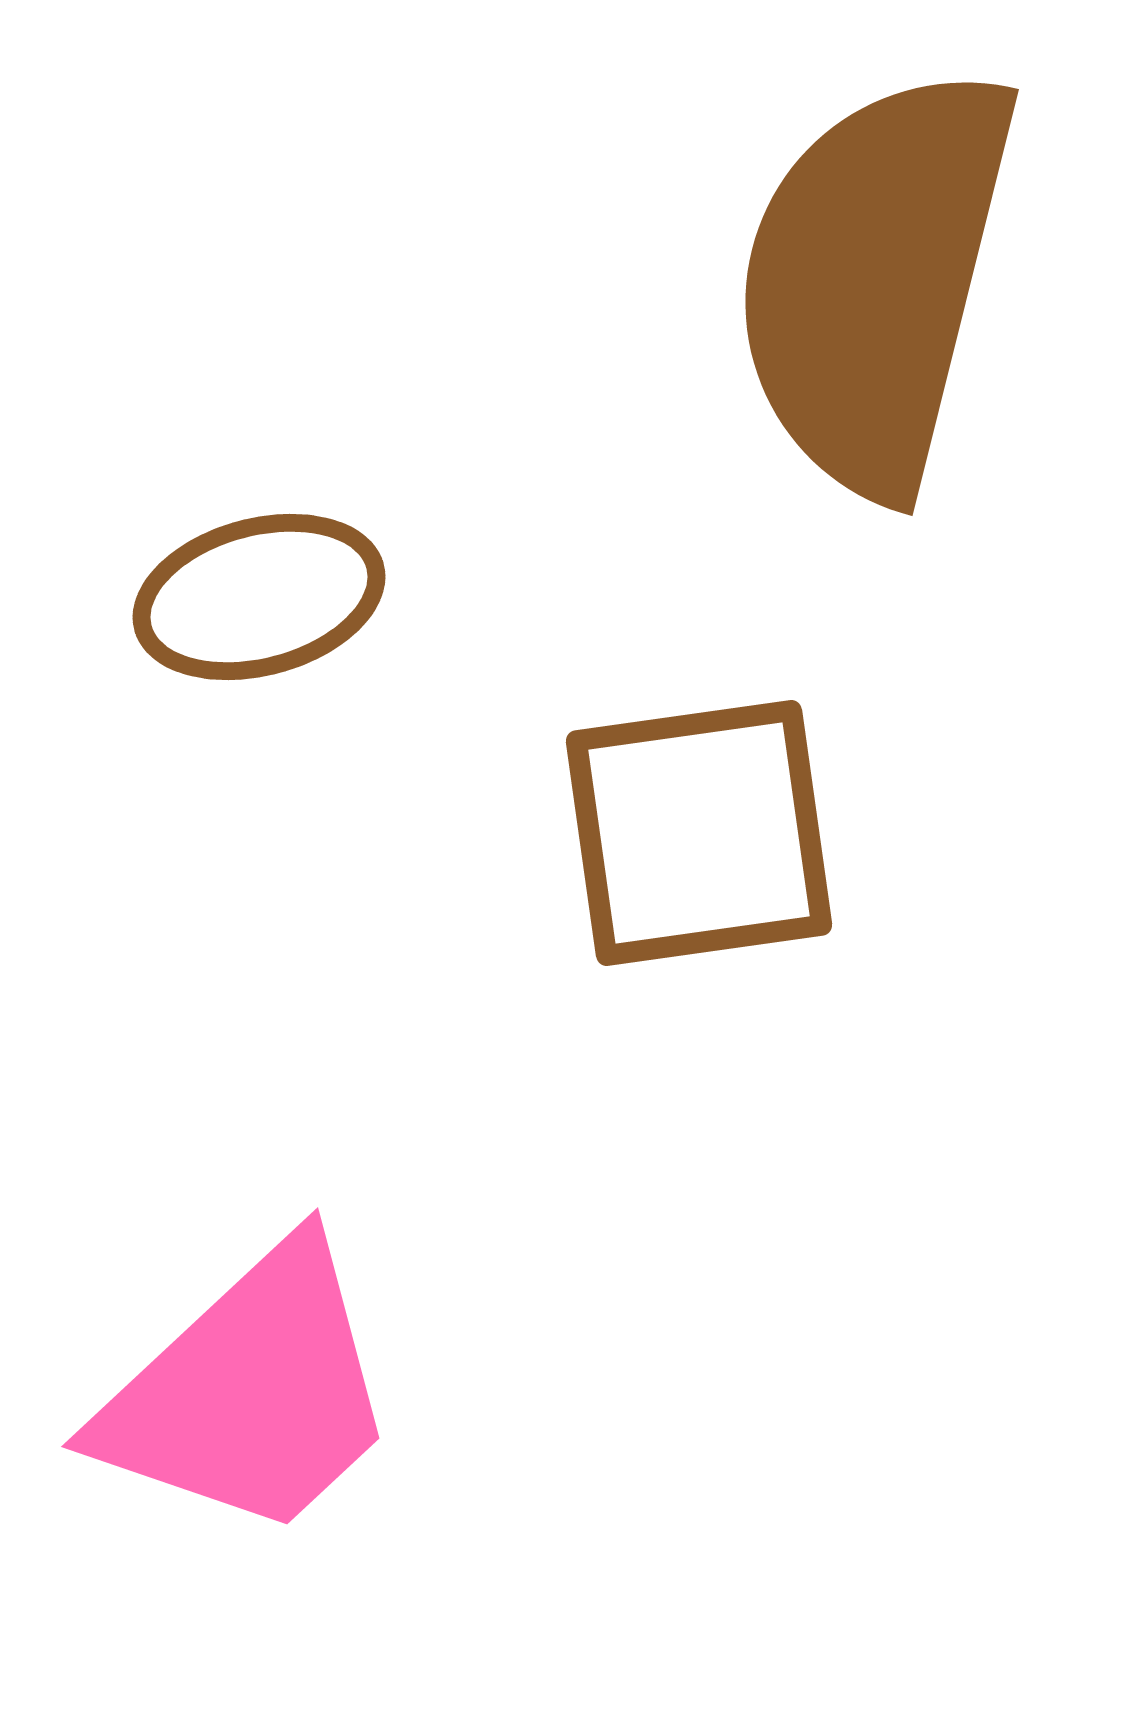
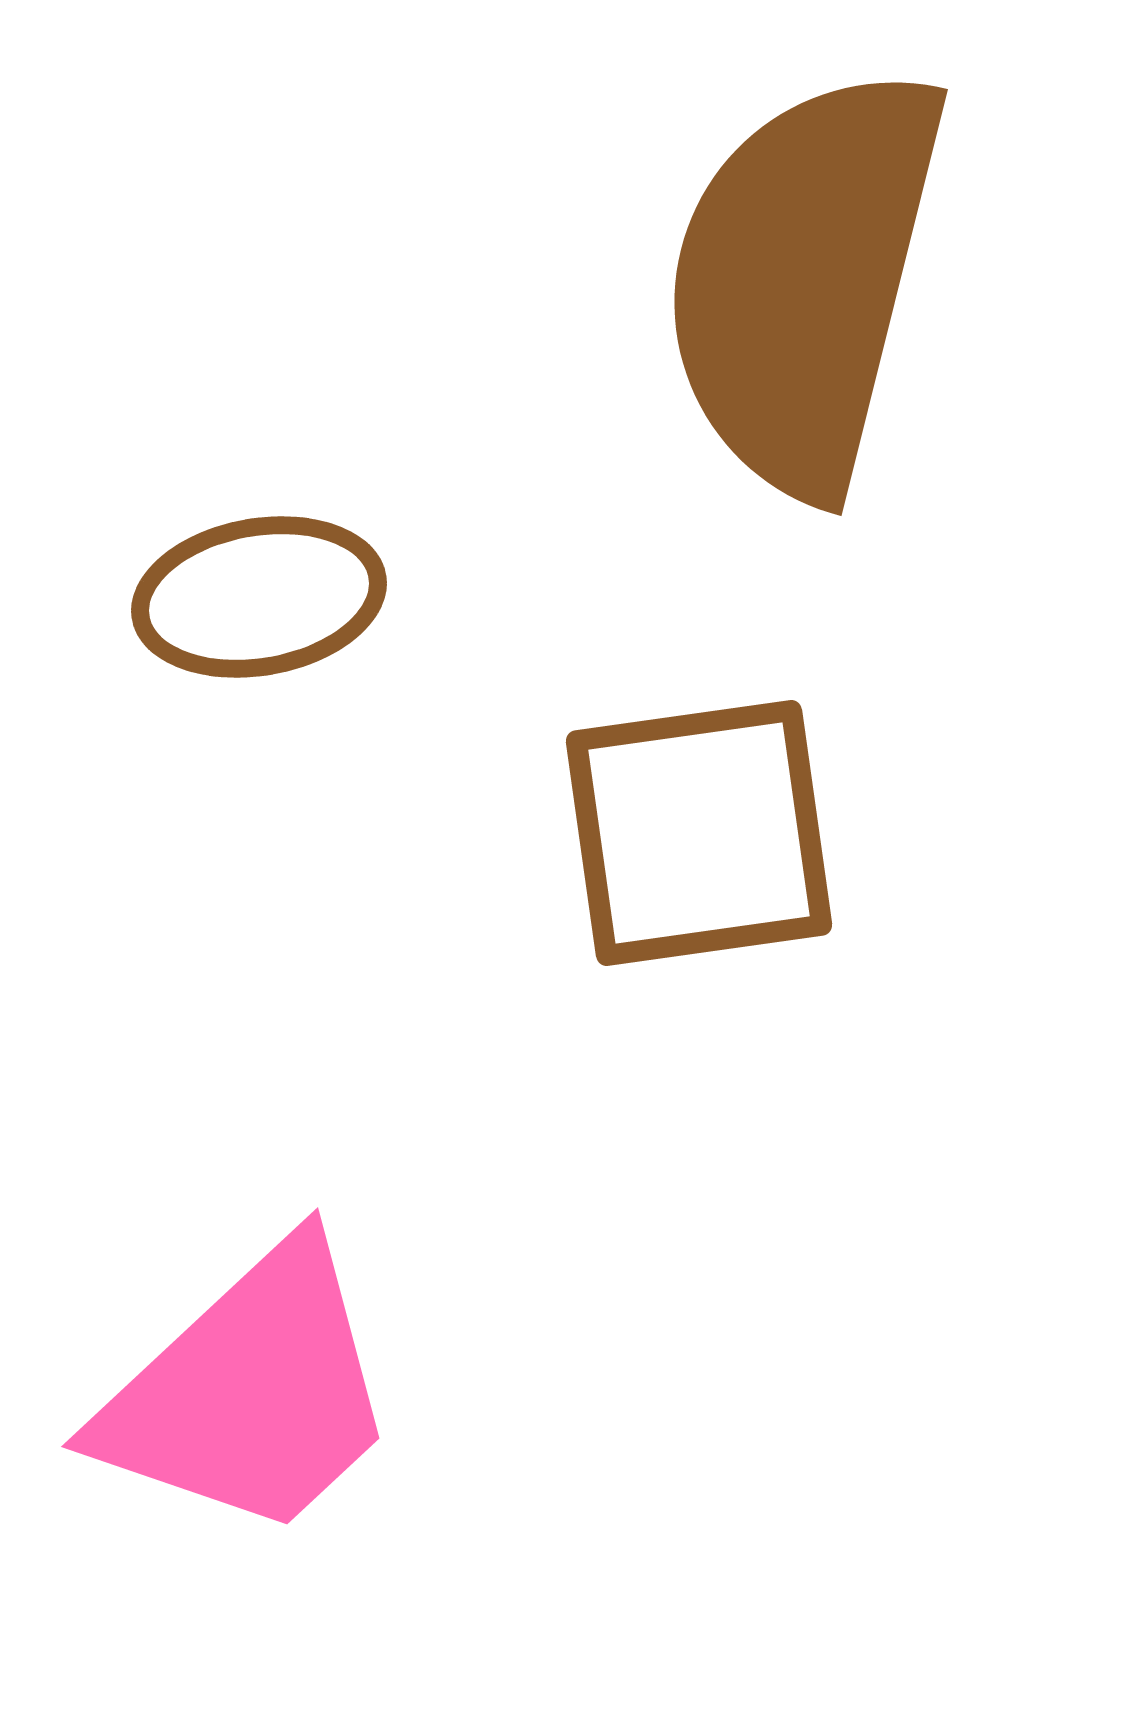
brown semicircle: moved 71 px left
brown ellipse: rotated 5 degrees clockwise
